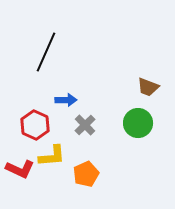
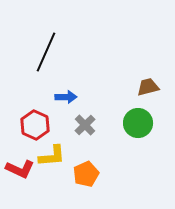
brown trapezoid: rotated 145 degrees clockwise
blue arrow: moved 3 px up
